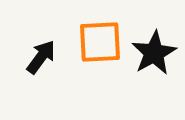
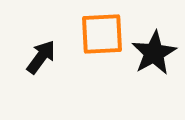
orange square: moved 2 px right, 8 px up
